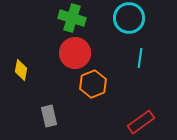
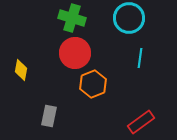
gray rectangle: rotated 25 degrees clockwise
